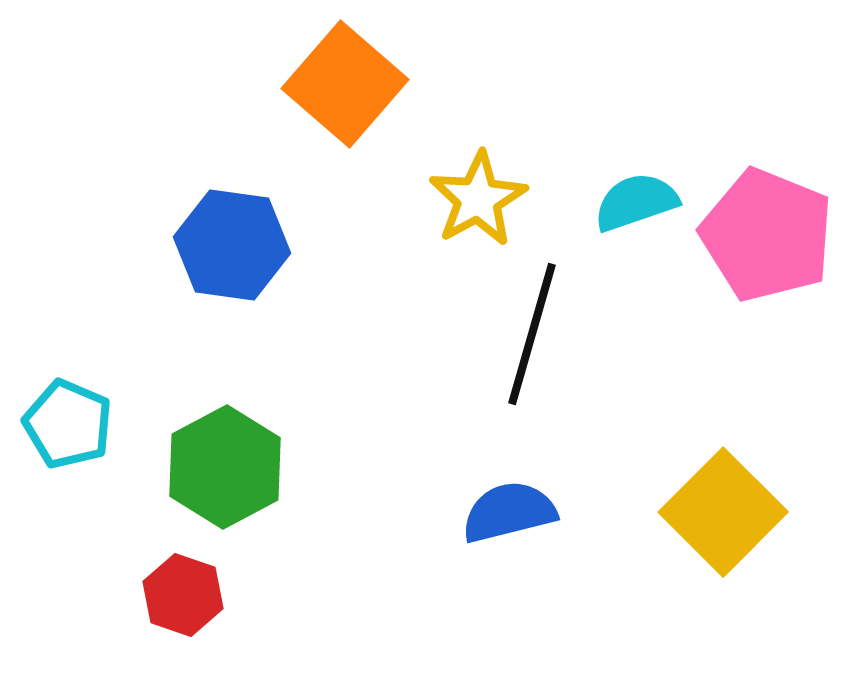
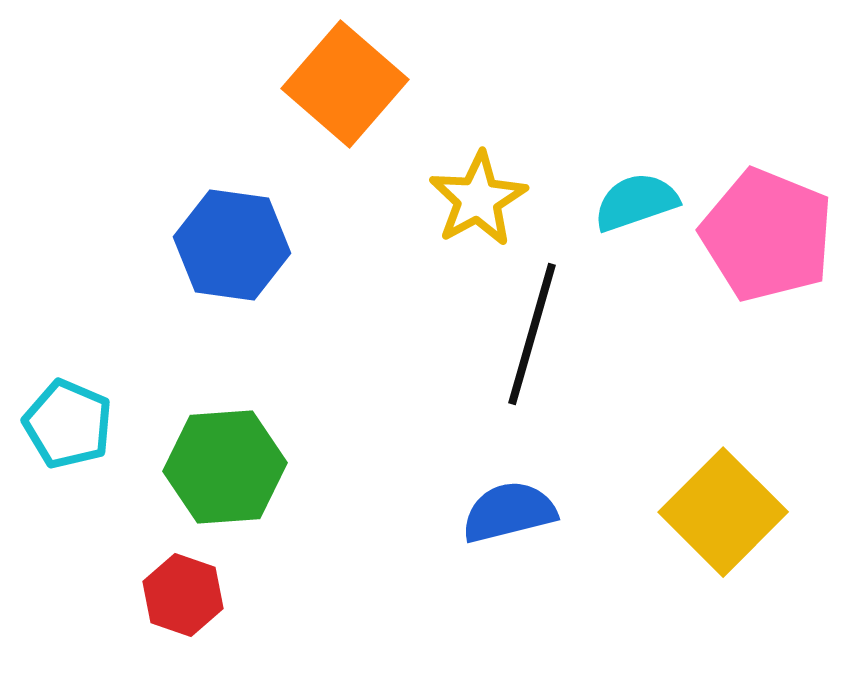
green hexagon: rotated 24 degrees clockwise
